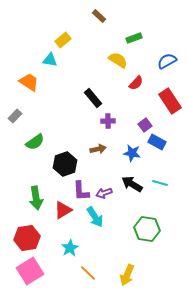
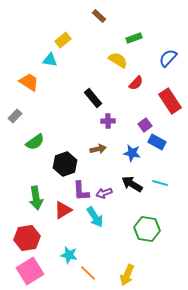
blue semicircle: moved 1 px right, 3 px up; rotated 18 degrees counterclockwise
cyan star: moved 1 px left, 7 px down; rotated 30 degrees counterclockwise
